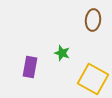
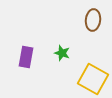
purple rectangle: moved 4 px left, 10 px up
